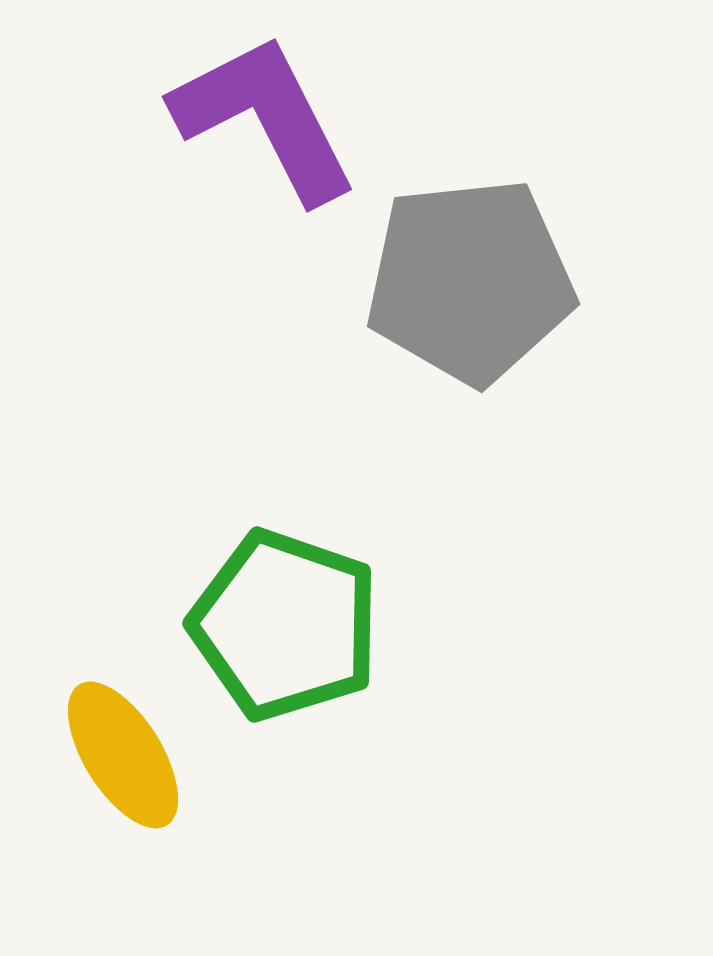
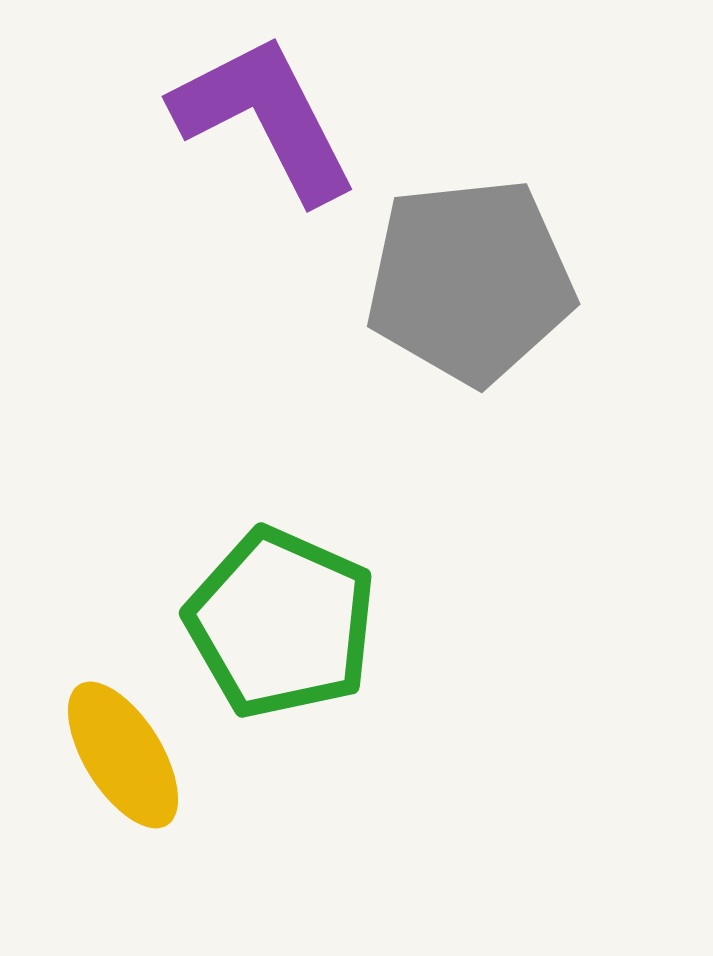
green pentagon: moved 4 px left, 2 px up; rotated 5 degrees clockwise
